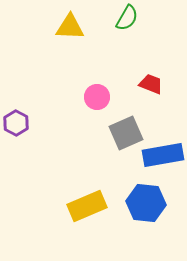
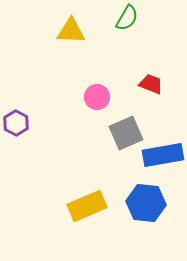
yellow triangle: moved 1 px right, 4 px down
